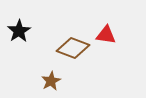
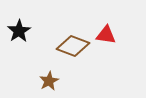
brown diamond: moved 2 px up
brown star: moved 2 px left
